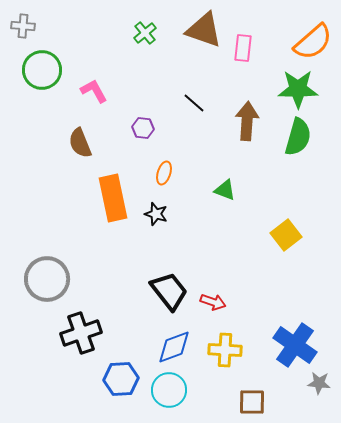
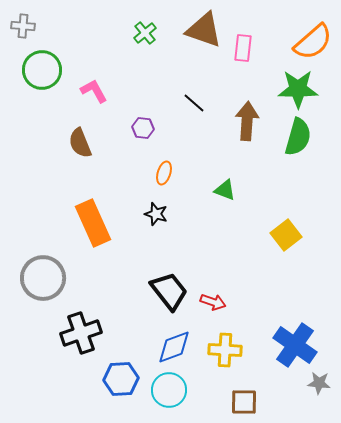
orange rectangle: moved 20 px left, 25 px down; rotated 12 degrees counterclockwise
gray circle: moved 4 px left, 1 px up
brown square: moved 8 px left
